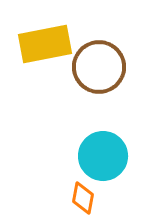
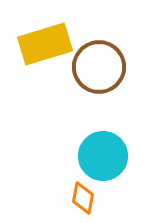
yellow rectangle: rotated 6 degrees counterclockwise
